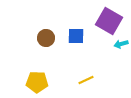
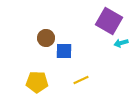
blue square: moved 12 px left, 15 px down
cyan arrow: moved 1 px up
yellow line: moved 5 px left
